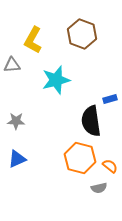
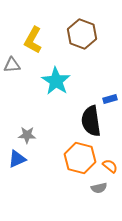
cyan star: moved 1 px down; rotated 24 degrees counterclockwise
gray star: moved 11 px right, 14 px down
